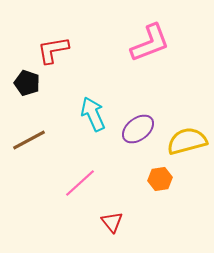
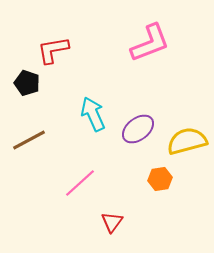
red triangle: rotated 15 degrees clockwise
